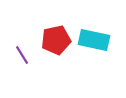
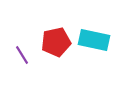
red pentagon: moved 2 px down
